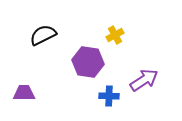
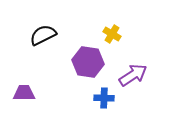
yellow cross: moved 3 px left, 1 px up; rotated 30 degrees counterclockwise
purple arrow: moved 11 px left, 5 px up
blue cross: moved 5 px left, 2 px down
